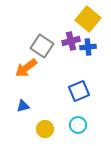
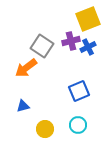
yellow square: rotated 30 degrees clockwise
blue cross: rotated 21 degrees counterclockwise
